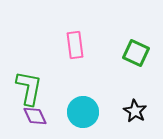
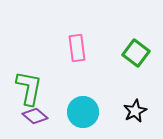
pink rectangle: moved 2 px right, 3 px down
green square: rotated 12 degrees clockwise
black star: rotated 15 degrees clockwise
purple diamond: rotated 25 degrees counterclockwise
